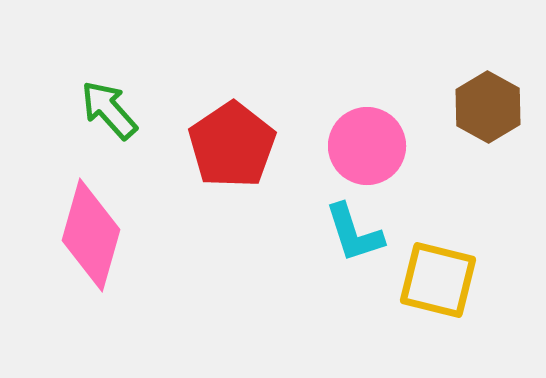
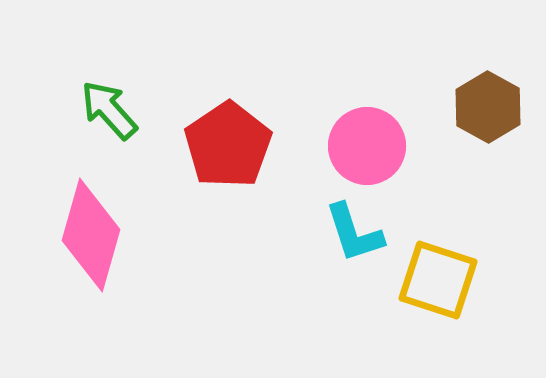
red pentagon: moved 4 px left
yellow square: rotated 4 degrees clockwise
